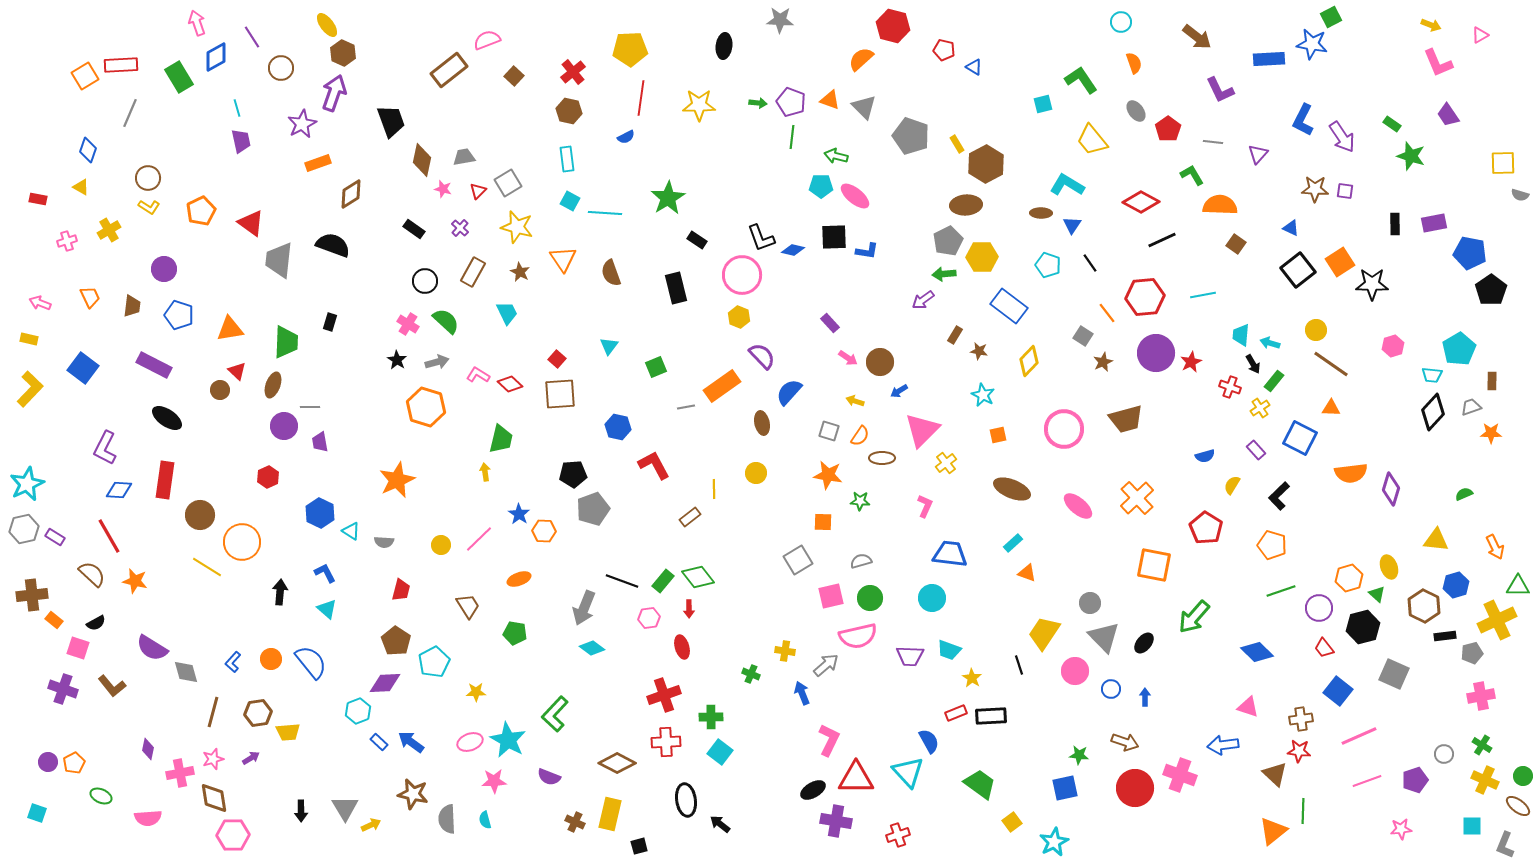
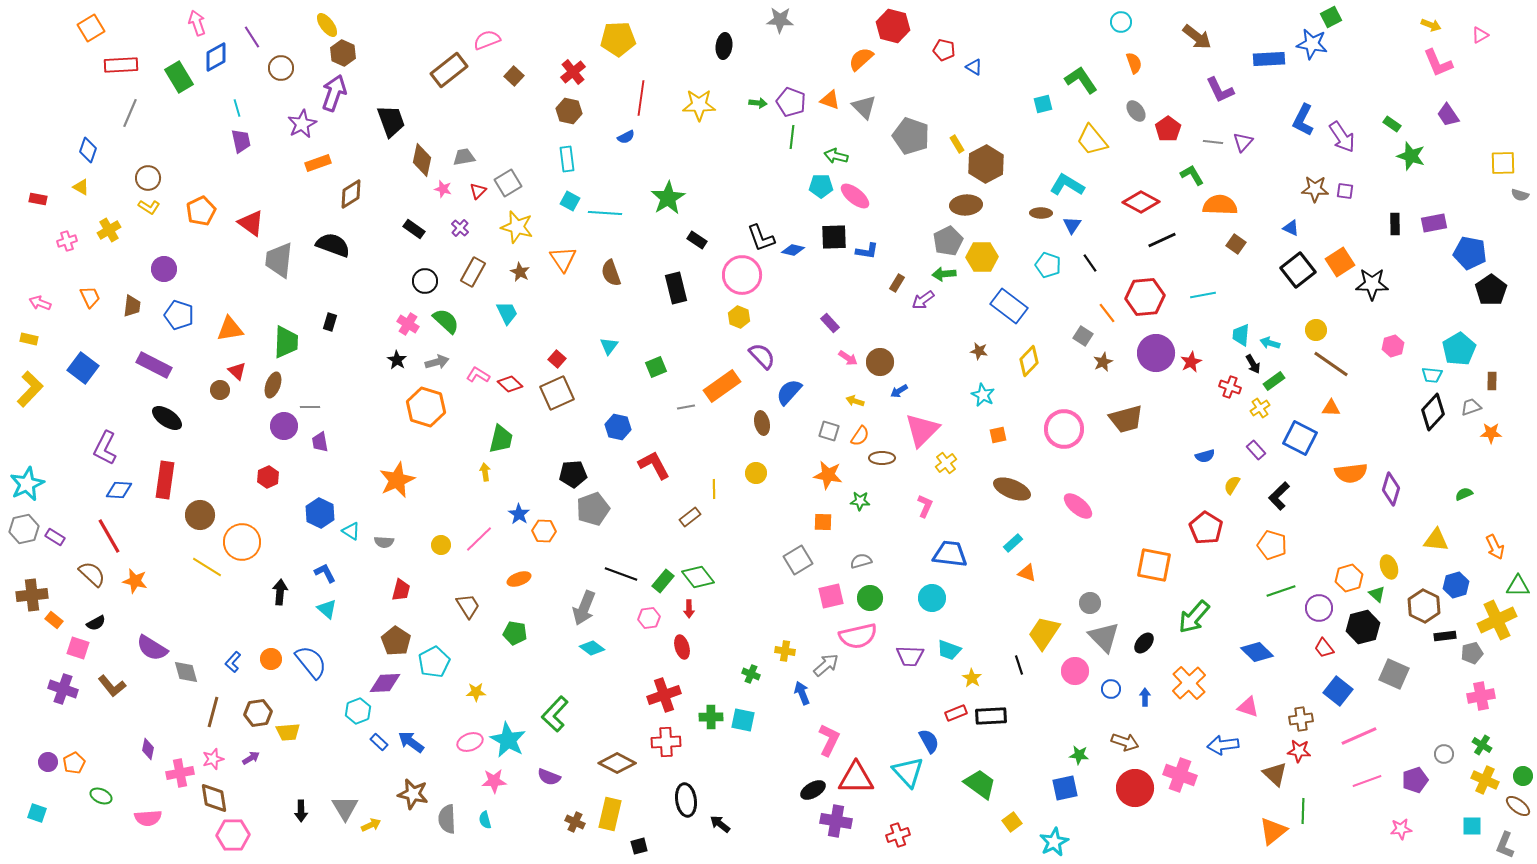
yellow pentagon at (630, 49): moved 12 px left, 10 px up
orange square at (85, 76): moved 6 px right, 48 px up
purple triangle at (1258, 154): moved 15 px left, 12 px up
brown rectangle at (955, 335): moved 58 px left, 52 px up
green rectangle at (1274, 381): rotated 15 degrees clockwise
brown square at (560, 394): moved 3 px left, 1 px up; rotated 20 degrees counterclockwise
orange cross at (1137, 498): moved 52 px right, 185 px down
black line at (622, 581): moved 1 px left, 7 px up
cyan square at (720, 752): moved 23 px right, 32 px up; rotated 25 degrees counterclockwise
